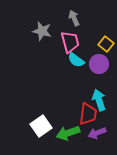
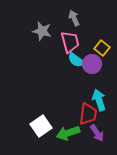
yellow square: moved 4 px left, 4 px down
purple circle: moved 7 px left
purple arrow: rotated 102 degrees counterclockwise
